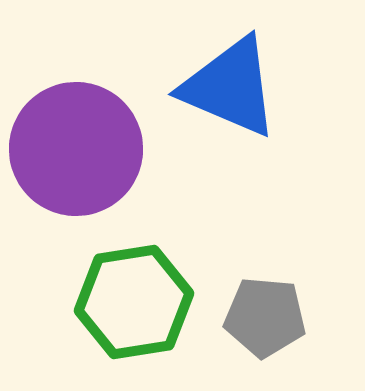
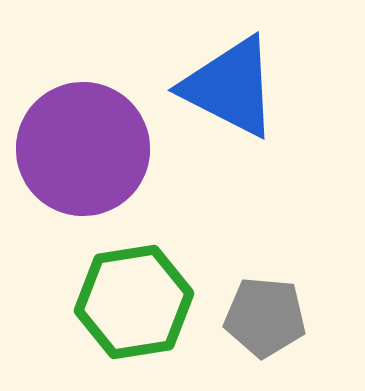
blue triangle: rotated 4 degrees clockwise
purple circle: moved 7 px right
